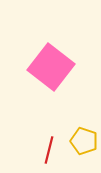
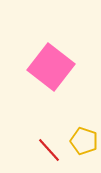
red line: rotated 56 degrees counterclockwise
